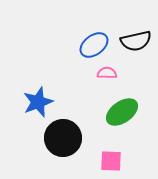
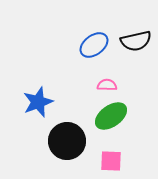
pink semicircle: moved 12 px down
green ellipse: moved 11 px left, 4 px down
black circle: moved 4 px right, 3 px down
